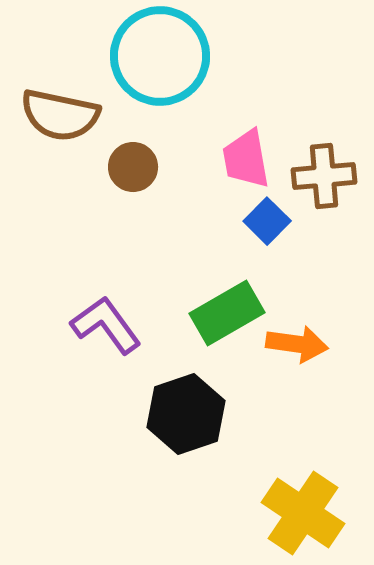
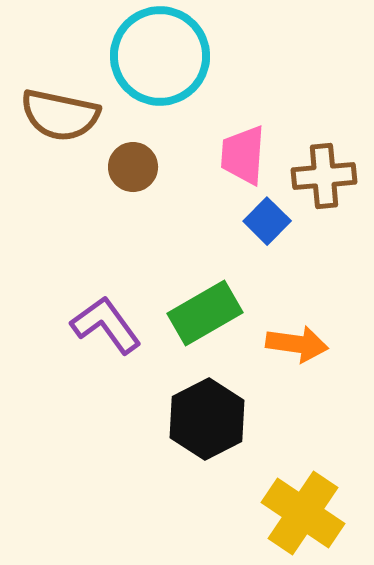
pink trapezoid: moved 3 px left, 4 px up; rotated 14 degrees clockwise
green rectangle: moved 22 px left
black hexagon: moved 21 px right, 5 px down; rotated 8 degrees counterclockwise
